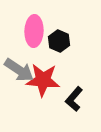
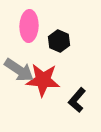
pink ellipse: moved 5 px left, 5 px up
black L-shape: moved 3 px right, 1 px down
